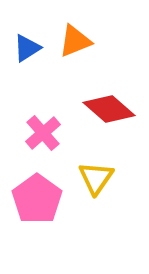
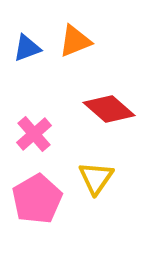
blue triangle: rotated 12 degrees clockwise
pink cross: moved 9 px left, 1 px down
pink pentagon: rotated 6 degrees clockwise
